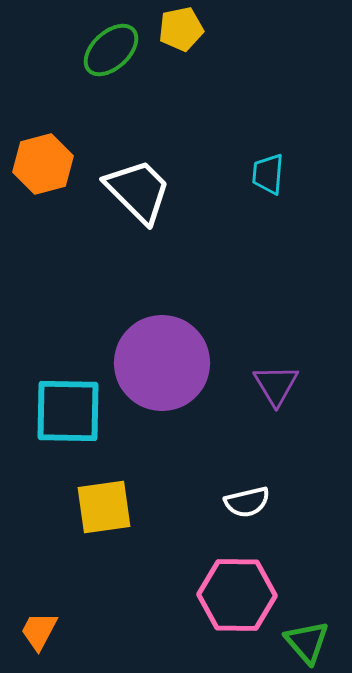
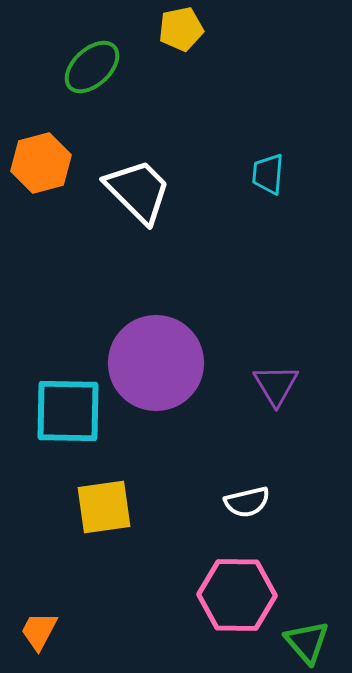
green ellipse: moved 19 px left, 17 px down
orange hexagon: moved 2 px left, 1 px up
purple circle: moved 6 px left
